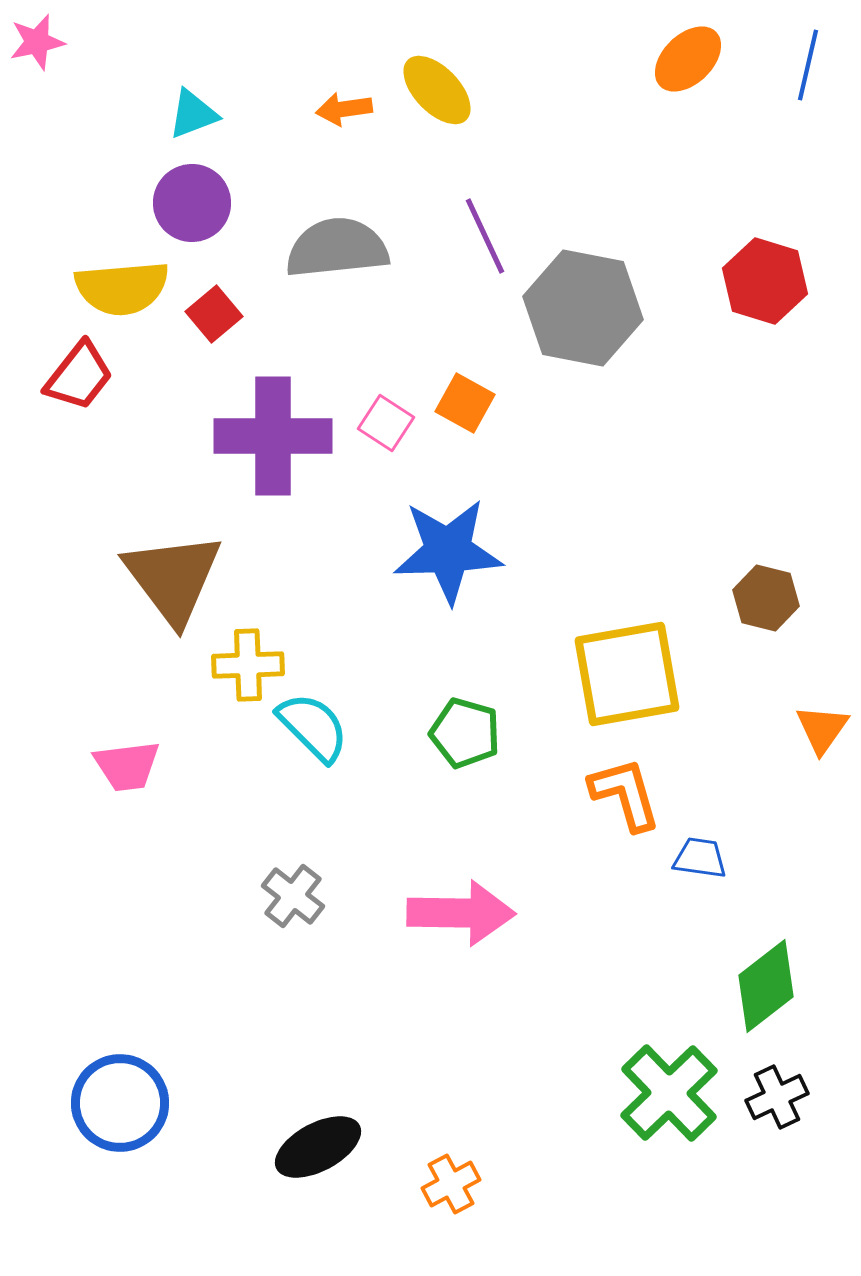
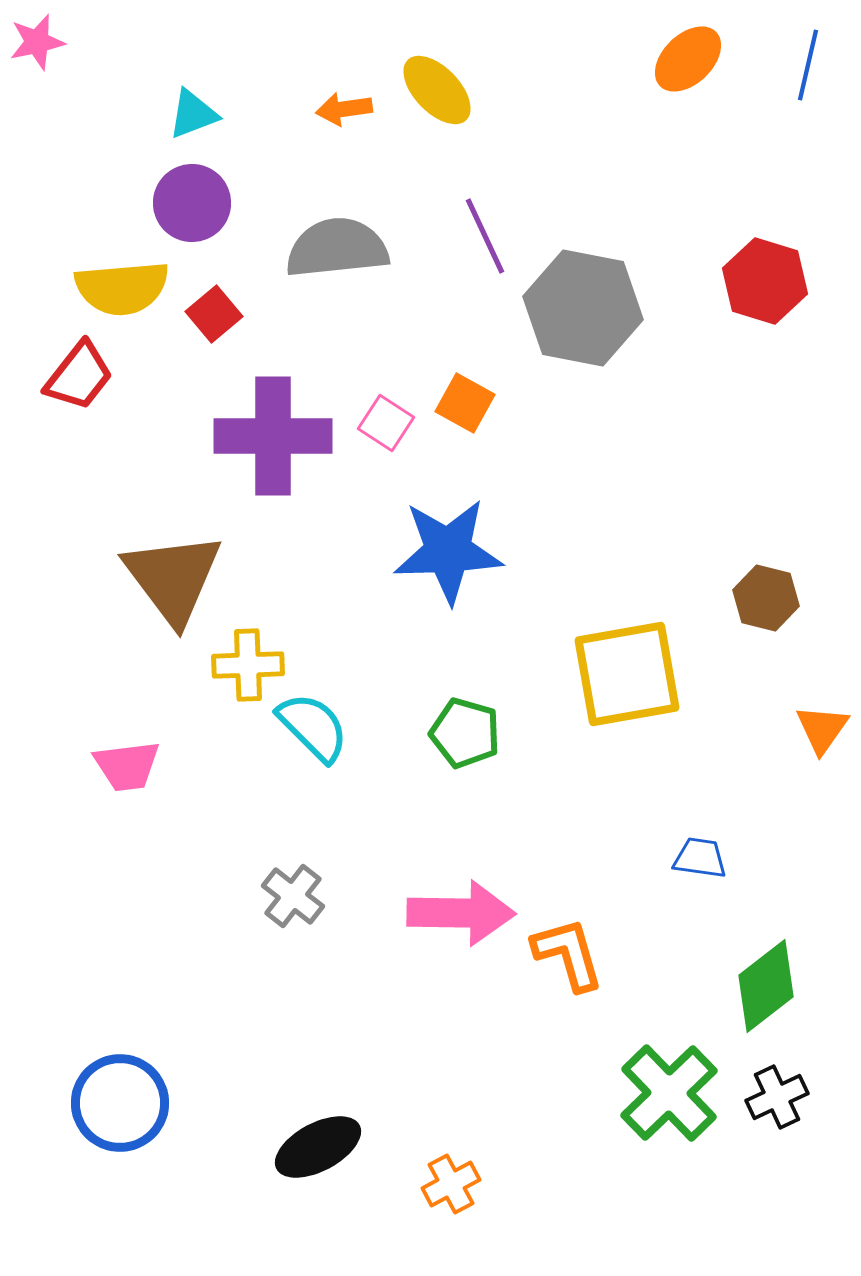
orange L-shape: moved 57 px left, 160 px down
